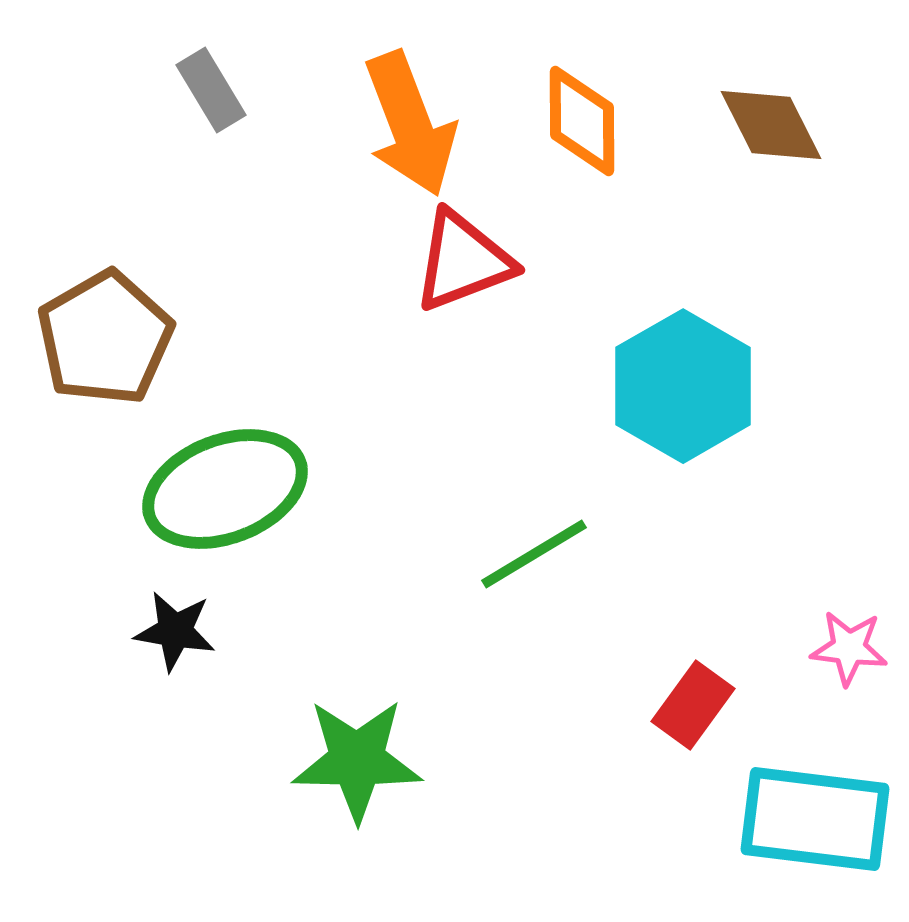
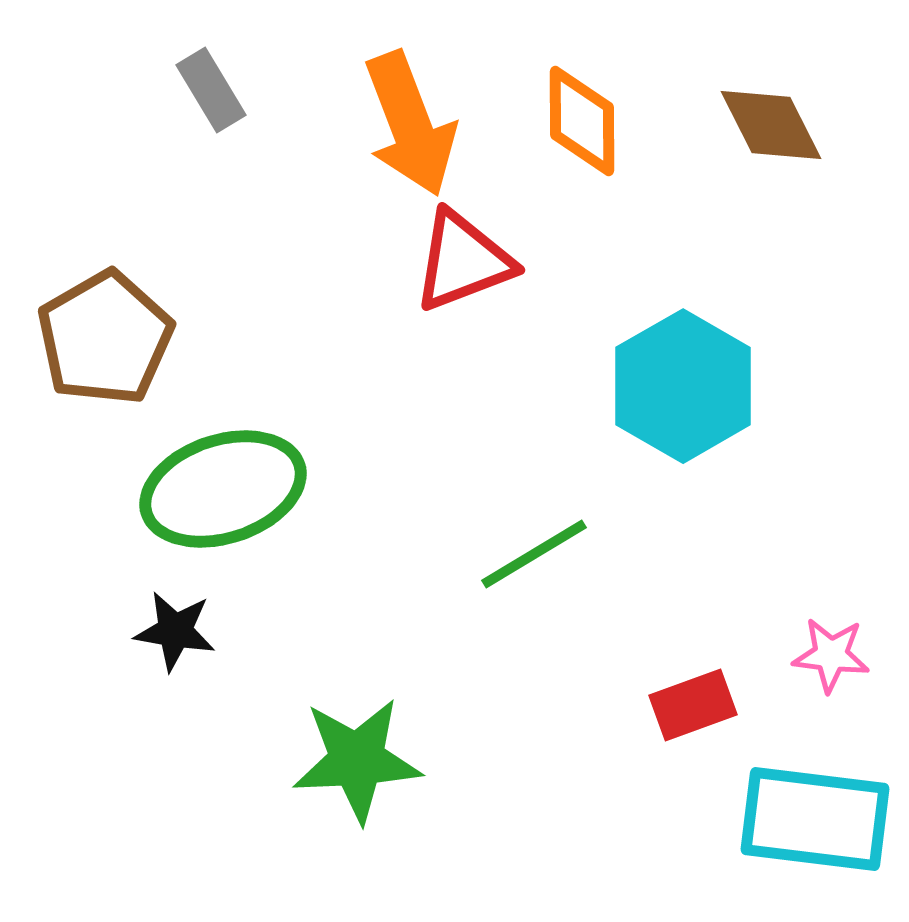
green ellipse: moved 2 px left; rotated 3 degrees clockwise
pink star: moved 18 px left, 7 px down
red rectangle: rotated 34 degrees clockwise
green star: rotated 4 degrees counterclockwise
